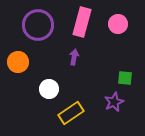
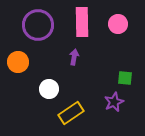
pink rectangle: rotated 16 degrees counterclockwise
